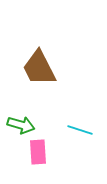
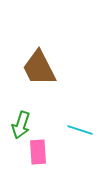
green arrow: rotated 92 degrees clockwise
